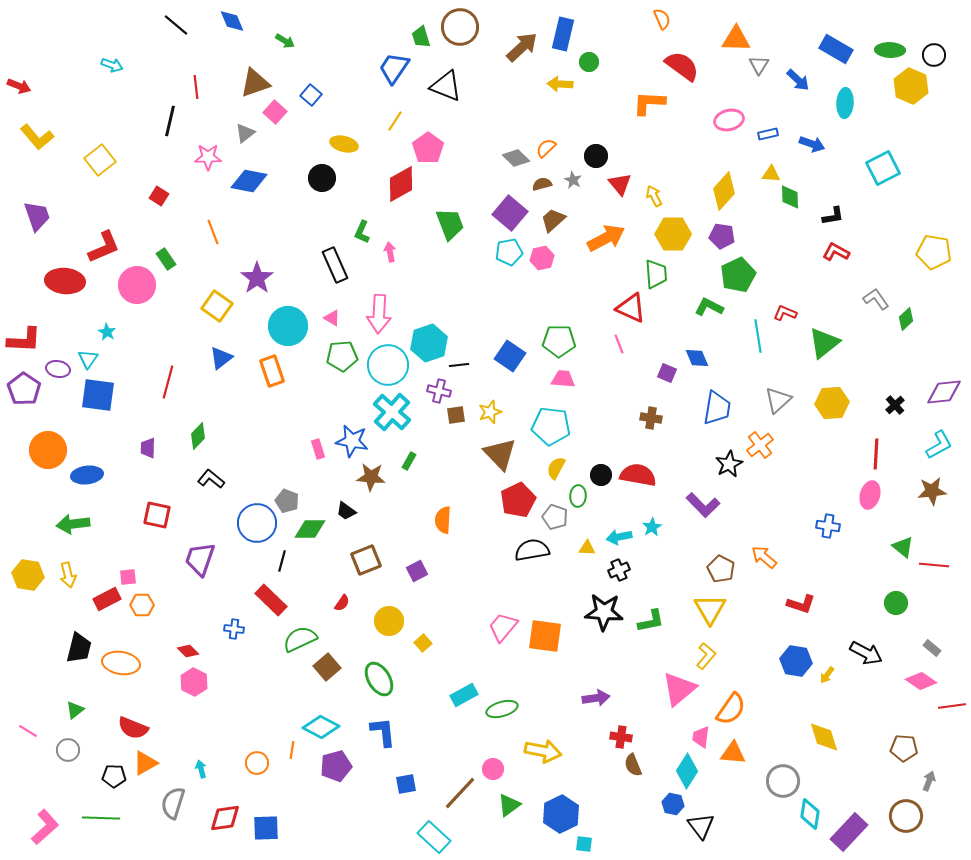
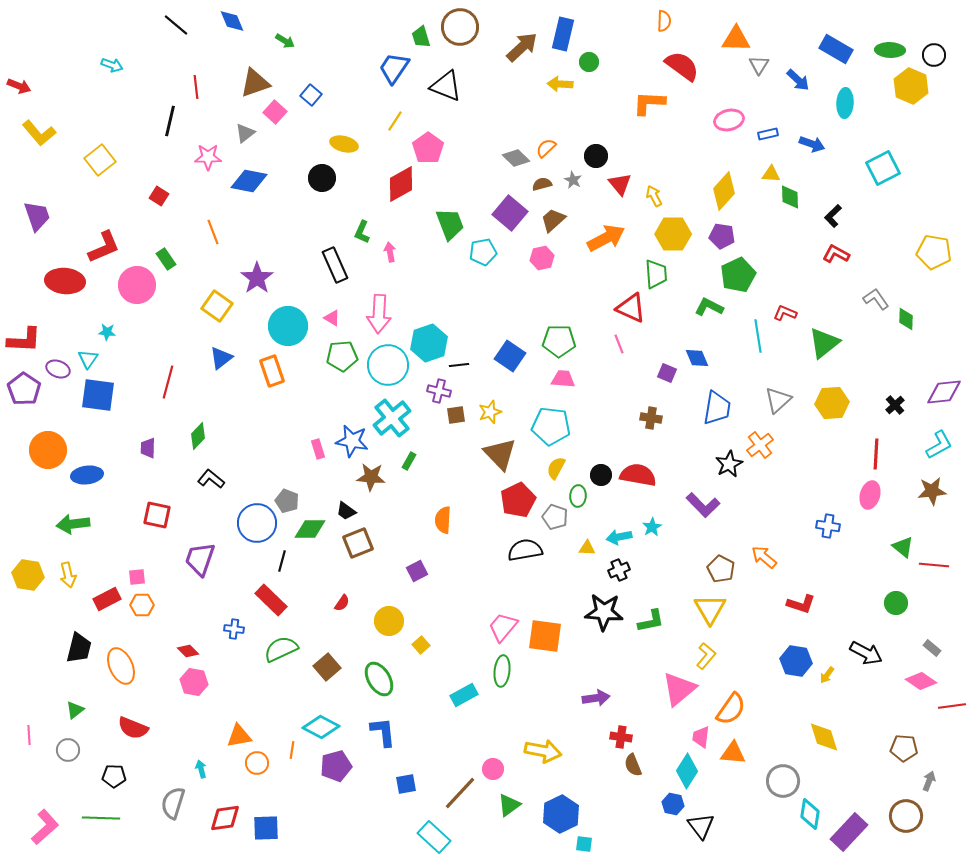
orange semicircle at (662, 19): moved 2 px right, 2 px down; rotated 25 degrees clockwise
yellow L-shape at (37, 137): moved 2 px right, 4 px up
black L-shape at (833, 216): rotated 145 degrees clockwise
cyan pentagon at (509, 252): moved 26 px left
red L-shape at (836, 252): moved 2 px down
green diamond at (906, 319): rotated 45 degrees counterclockwise
cyan star at (107, 332): rotated 24 degrees counterclockwise
purple ellipse at (58, 369): rotated 10 degrees clockwise
cyan cross at (392, 412): moved 6 px down; rotated 9 degrees clockwise
black semicircle at (532, 550): moved 7 px left
brown square at (366, 560): moved 8 px left, 17 px up
pink square at (128, 577): moved 9 px right
green semicircle at (300, 639): moved 19 px left, 10 px down
yellow square at (423, 643): moved 2 px left, 2 px down
orange ellipse at (121, 663): moved 3 px down; rotated 57 degrees clockwise
pink hexagon at (194, 682): rotated 16 degrees counterclockwise
green ellipse at (502, 709): moved 38 px up; rotated 68 degrees counterclockwise
pink line at (28, 731): moved 1 px right, 4 px down; rotated 54 degrees clockwise
orange triangle at (145, 763): moved 94 px right, 27 px up; rotated 20 degrees clockwise
